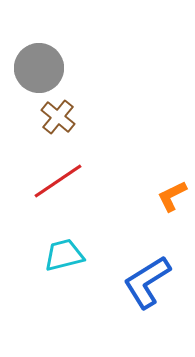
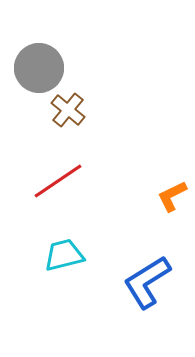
brown cross: moved 10 px right, 7 px up
